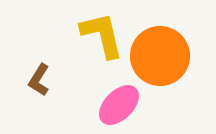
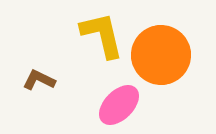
orange circle: moved 1 px right, 1 px up
brown L-shape: rotated 84 degrees clockwise
